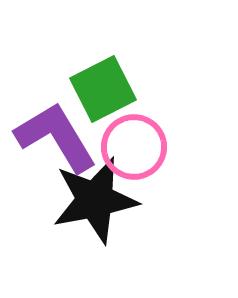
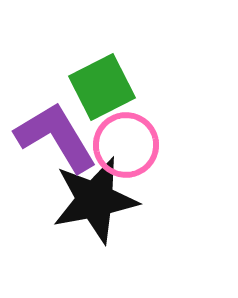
green square: moved 1 px left, 2 px up
pink circle: moved 8 px left, 2 px up
